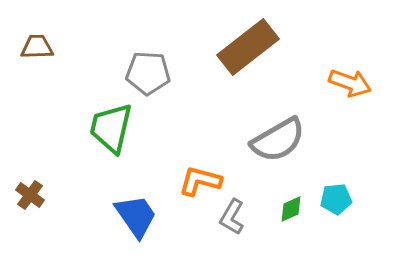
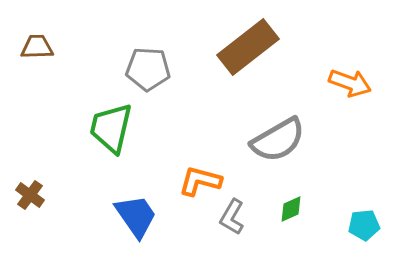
gray pentagon: moved 4 px up
cyan pentagon: moved 28 px right, 26 px down
